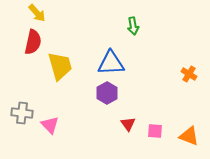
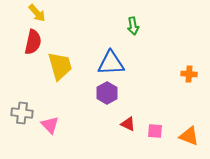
orange cross: rotated 28 degrees counterclockwise
red triangle: rotated 28 degrees counterclockwise
